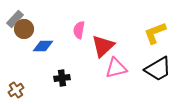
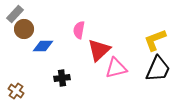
gray rectangle: moved 5 px up
yellow L-shape: moved 7 px down
red triangle: moved 4 px left, 4 px down
black trapezoid: rotated 36 degrees counterclockwise
brown cross: moved 1 px down; rotated 21 degrees counterclockwise
